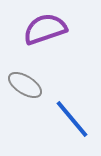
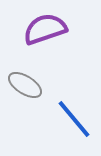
blue line: moved 2 px right
